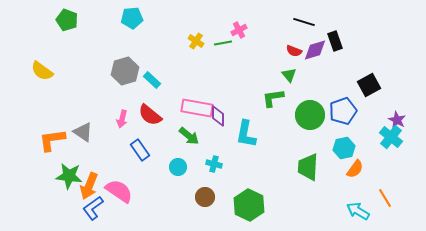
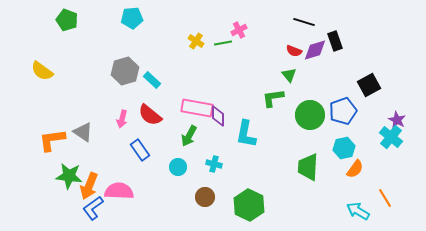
green arrow at (189, 136): rotated 80 degrees clockwise
pink semicircle at (119, 191): rotated 32 degrees counterclockwise
